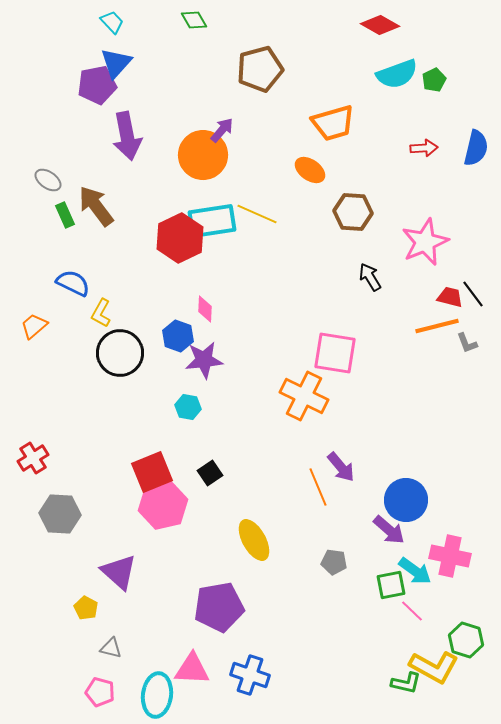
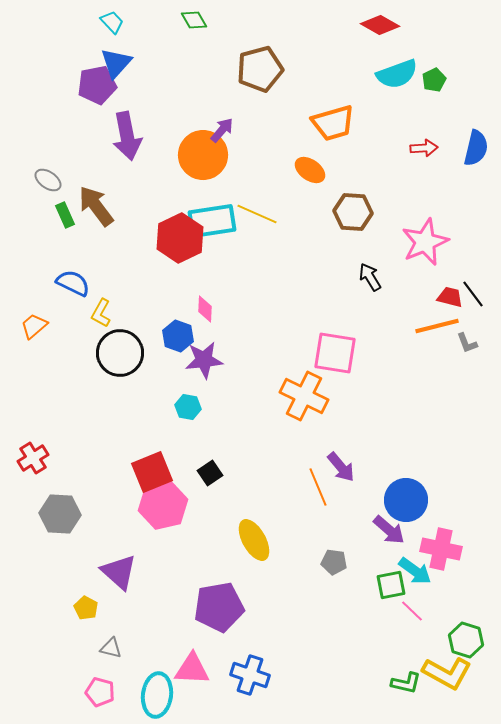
pink cross at (450, 556): moved 9 px left, 7 px up
yellow L-shape at (434, 667): moved 13 px right, 6 px down
